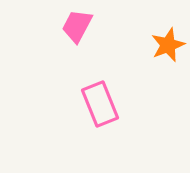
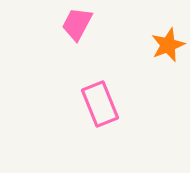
pink trapezoid: moved 2 px up
